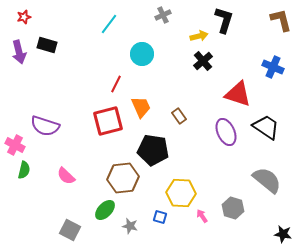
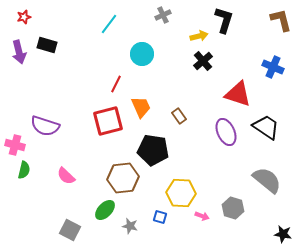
pink cross: rotated 12 degrees counterclockwise
pink arrow: rotated 144 degrees clockwise
